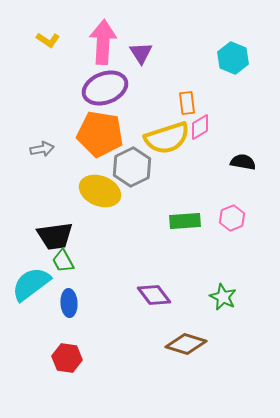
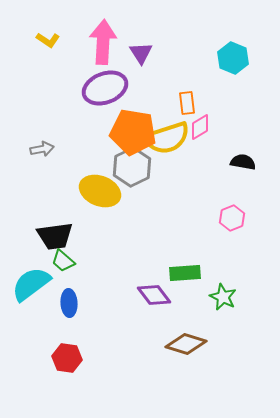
orange pentagon: moved 33 px right, 2 px up
green rectangle: moved 52 px down
green trapezoid: rotated 20 degrees counterclockwise
